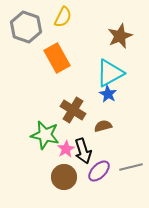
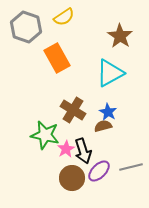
yellow semicircle: moved 1 px right; rotated 30 degrees clockwise
brown star: rotated 15 degrees counterclockwise
blue star: moved 18 px down
brown circle: moved 8 px right, 1 px down
